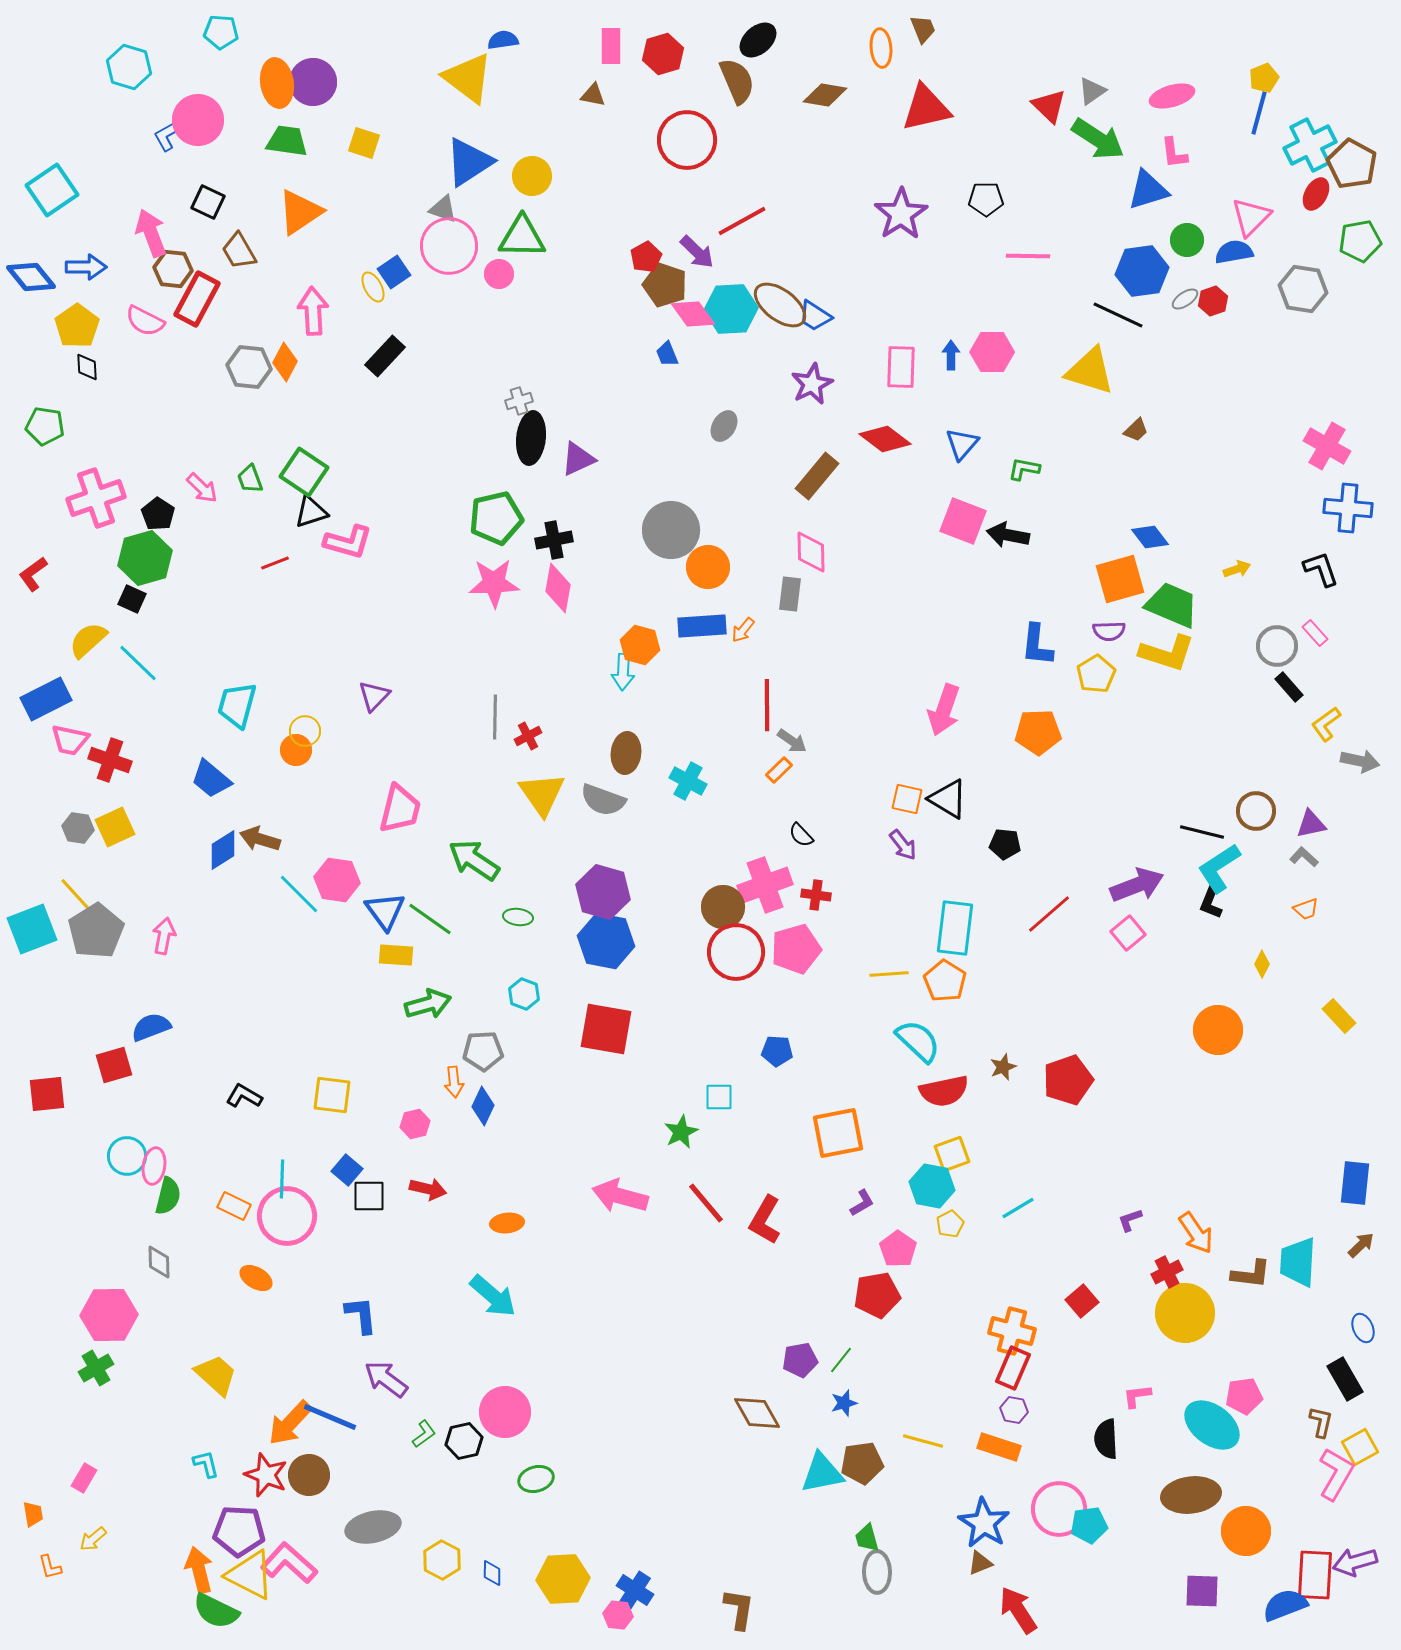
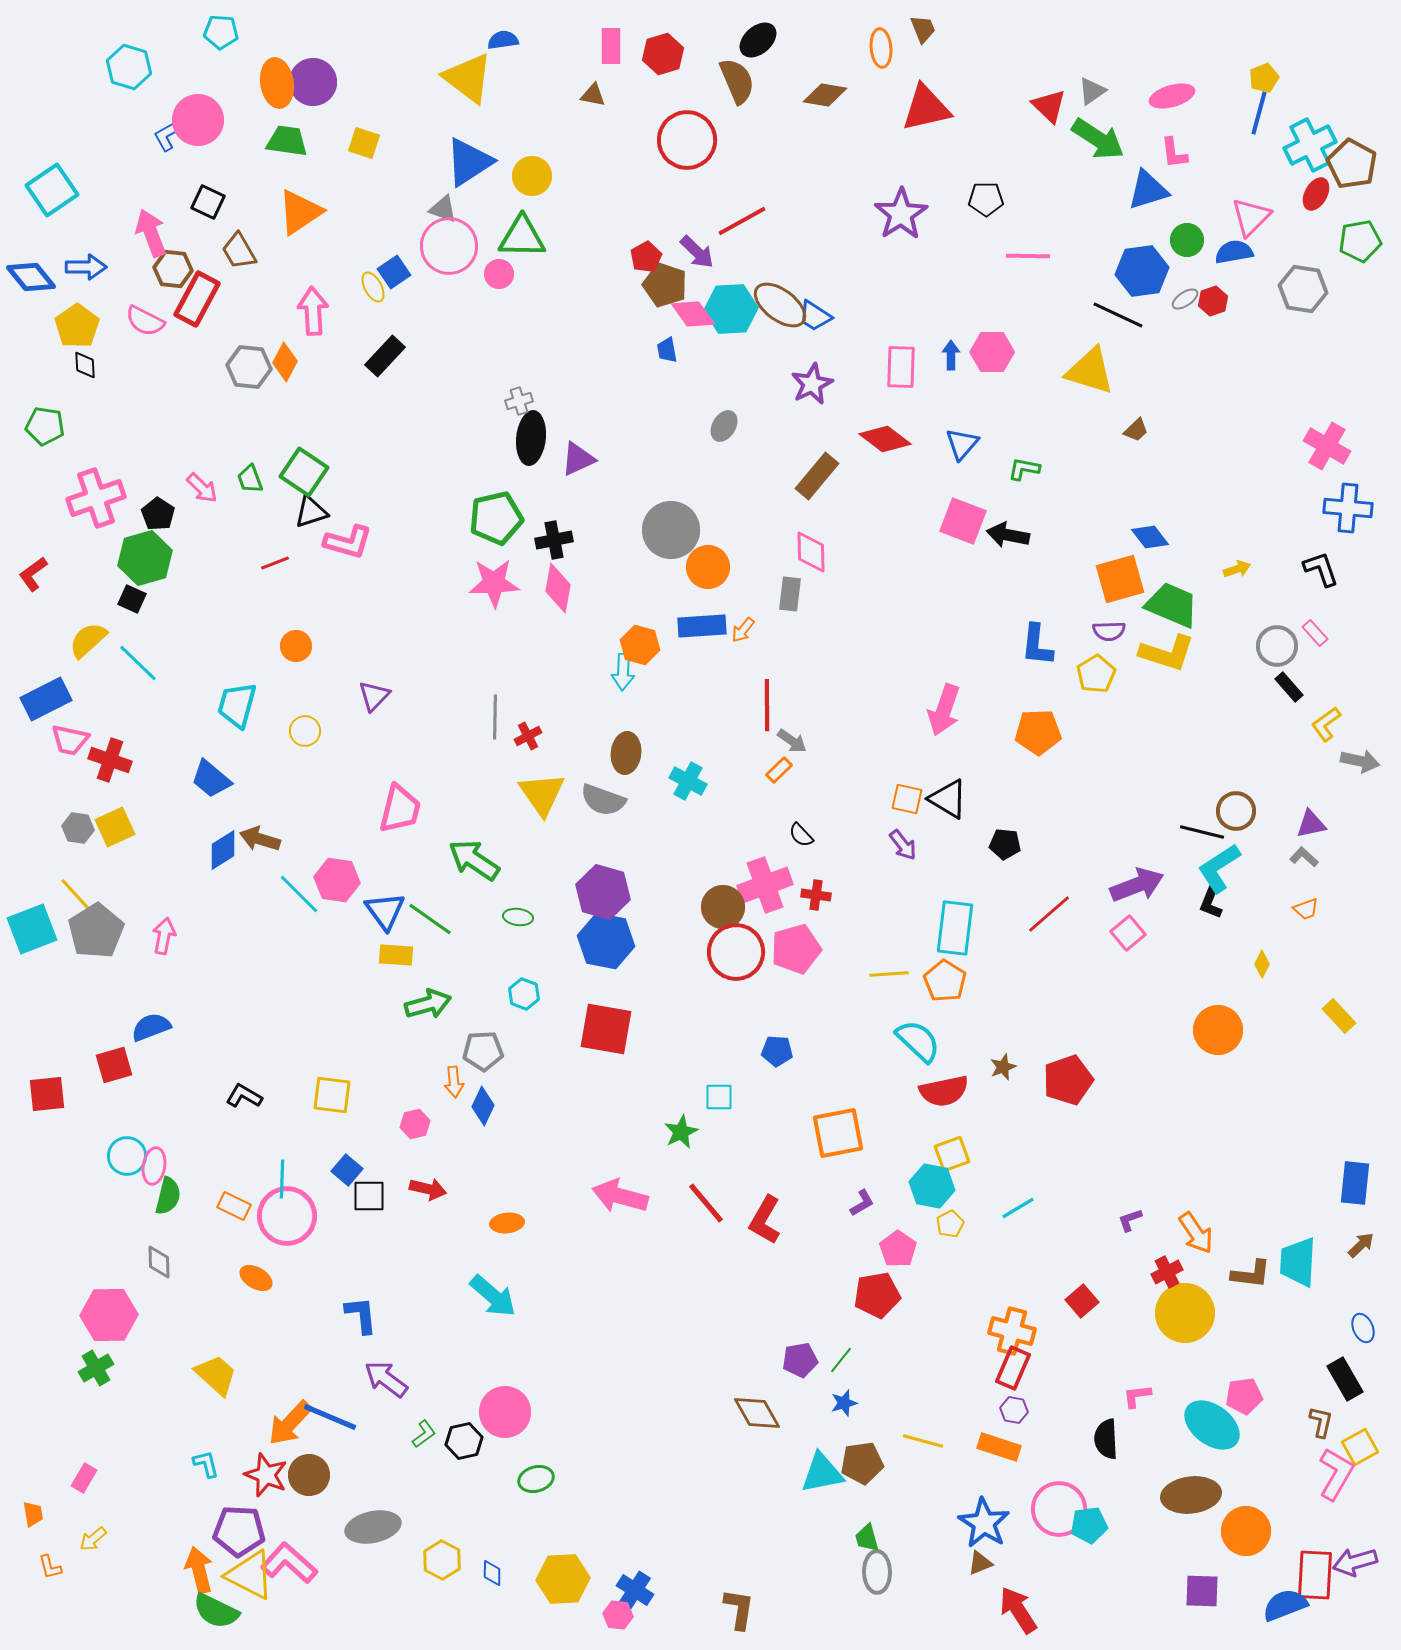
blue trapezoid at (667, 354): moved 4 px up; rotated 12 degrees clockwise
black diamond at (87, 367): moved 2 px left, 2 px up
orange circle at (296, 750): moved 104 px up
brown circle at (1256, 811): moved 20 px left
